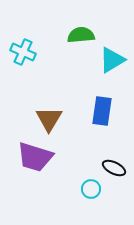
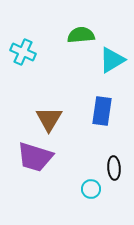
black ellipse: rotated 60 degrees clockwise
